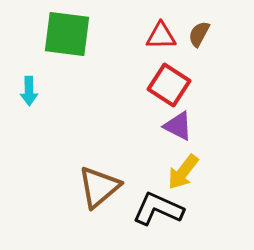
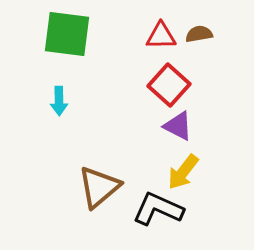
brown semicircle: rotated 52 degrees clockwise
red square: rotated 9 degrees clockwise
cyan arrow: moved 30 px right, 10 px down
